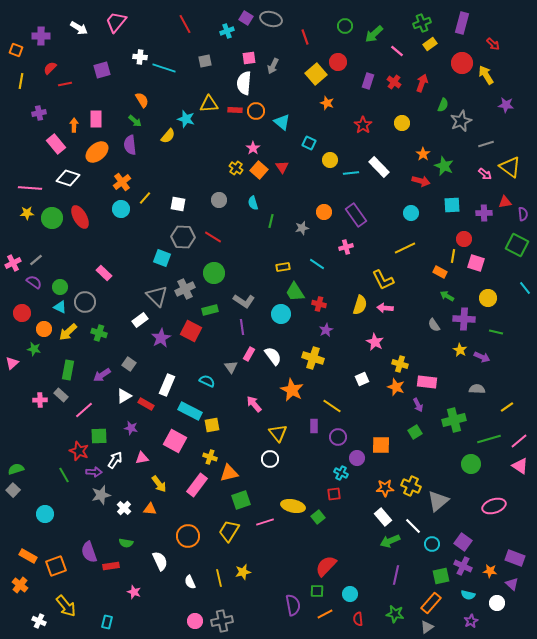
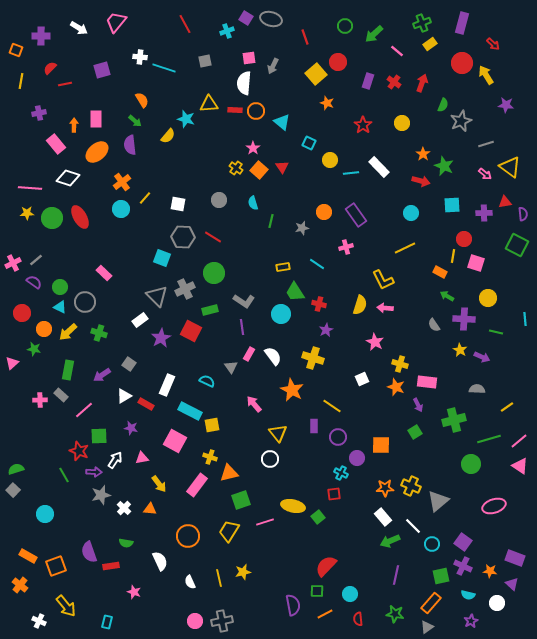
cyan line at (525, 288): moved 31 px down; rotated 32 degrees clockwise
